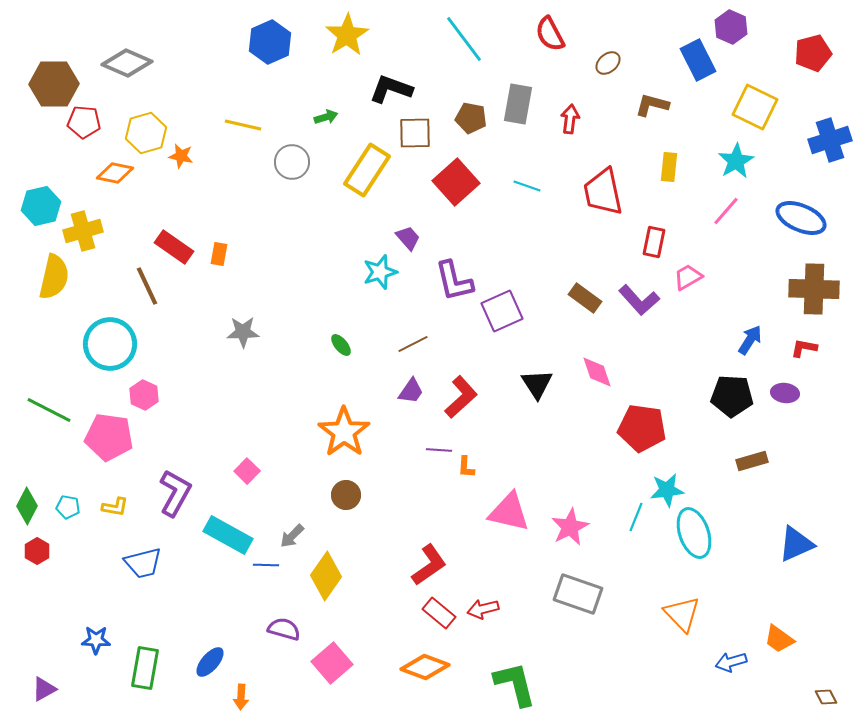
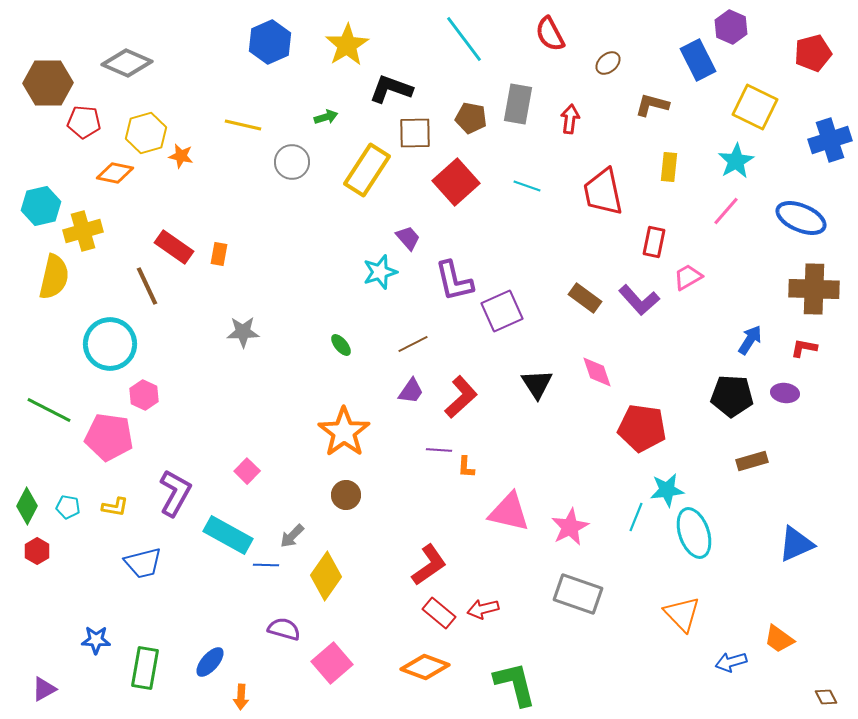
yellow star at (347, 35): moved 10 px down
brown hexagon at (54, 84): moved 6 px left, 1 px up
